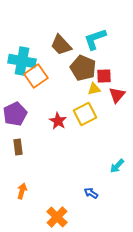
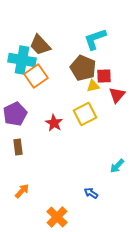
brown trapezoid: moved 21 px left
cyan cross: moved 1 px up
yellow triangle: moved 1 px left, 3 px up
red star: moved 4 px left, 2 px down
orange arrow: rotated 28 degrees clockwise
